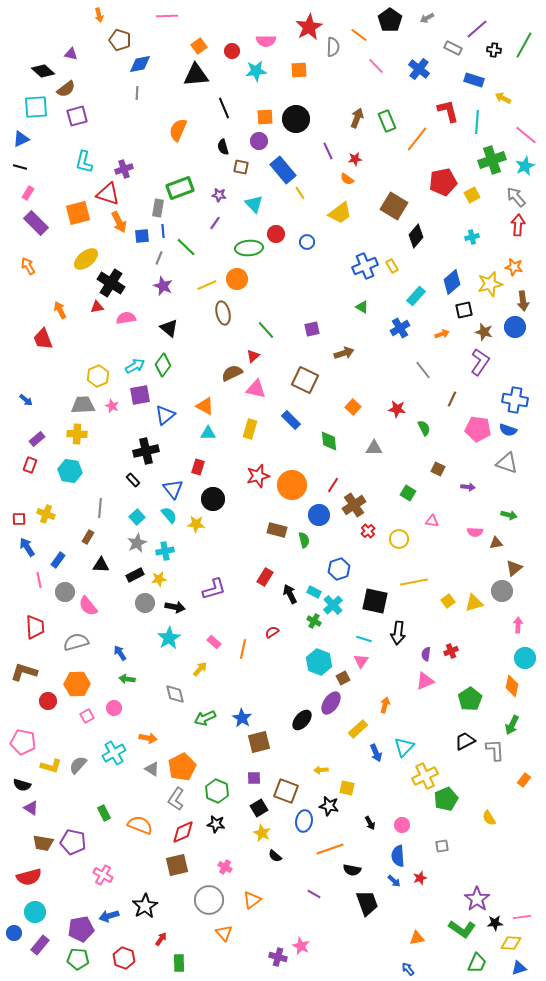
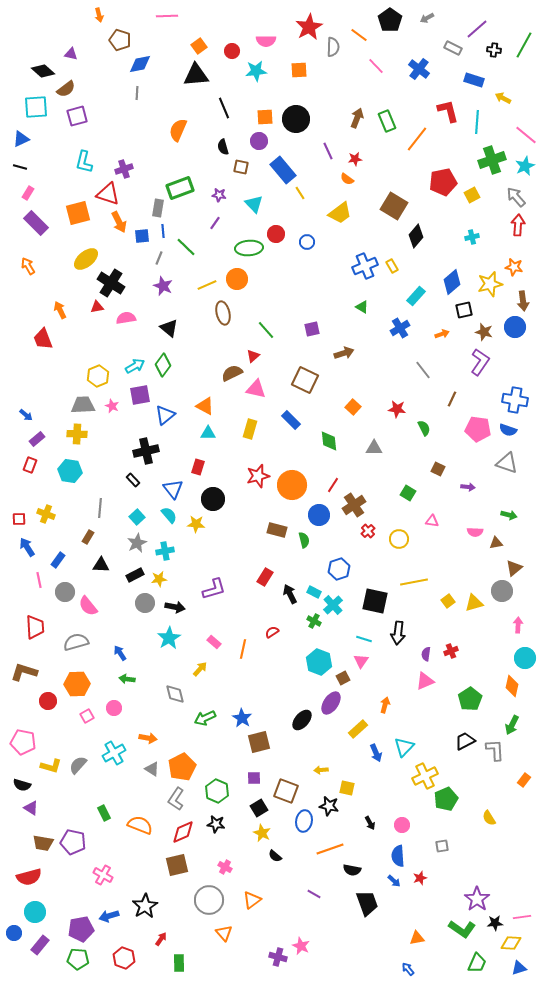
blue arrow at (26, 400): moved 15 px down
